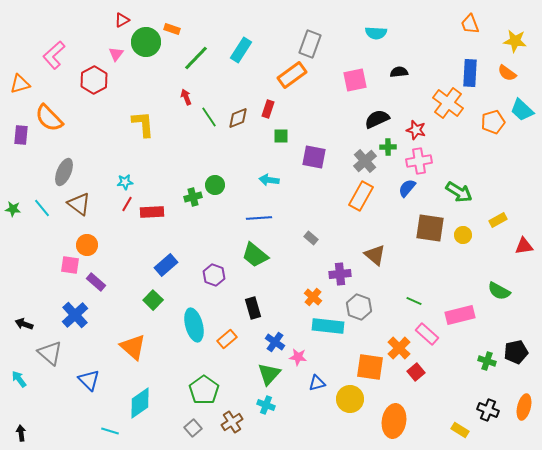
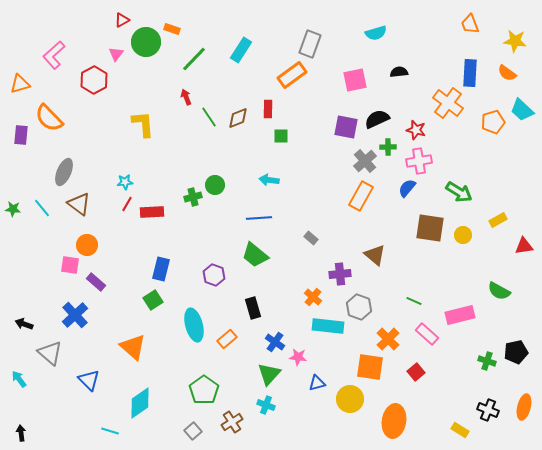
cyan semicircle at (376, 33): rotated 20 degrees counterclockwise
green line at (196, 58): moved 2 px left, 1 px down
red rectangle at (268, 109): rotated 18 degrees counterclockwise
purple square at (314, 157): moved 32 px right, 30 px up
blue rectangle at (166, 265): moved 5 px left, 4 px down; rotated 35 degrees counterclockwise
green square at (153, 300): rotated 12 degrees clockwise
orange cross at (399, 348): moved 11 px left, 9 px up
gray square at (193, 428): moved 3 px down
